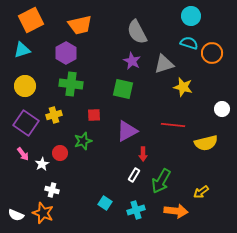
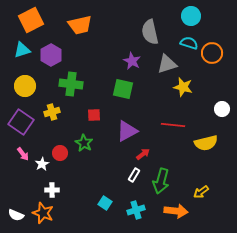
gray semicircle: moved 13 px right; rotated 15 degrees clockwise
purple hexagon: moved 15 px left, 2 px down
gray triangle: moved 3 px right
yellow cross: moved 2 px left, 3 px up
purple square: moved 5 px left, 1 px up
green star: moved 1 px right, 2 px down; rotated 24 degrees counterclockwise
red arrow: rotated 128 degrees counterclockwise
green arrow: rotated 15 degrees counterclockwise
white cross: rotated 16 degrees counterclockwise
